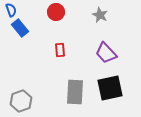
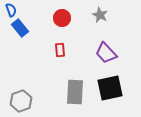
red circle: moved 6 px right, 6 px down
